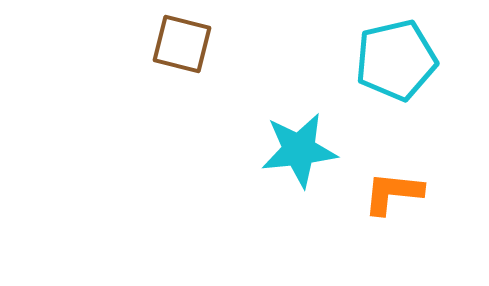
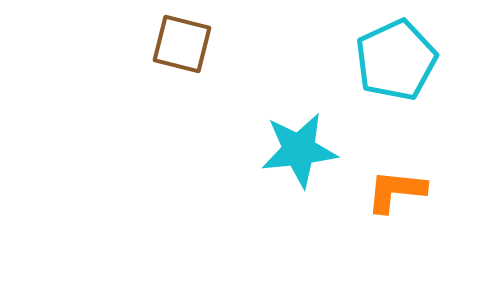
cyan pentagon: rotated 12 degrees counterclockwise
orange L-shape: moved 3 px right, 2 px up
